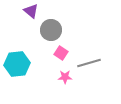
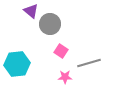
gray circle: moved 1 px left, 6 px up
pink square: moved 2 px up
